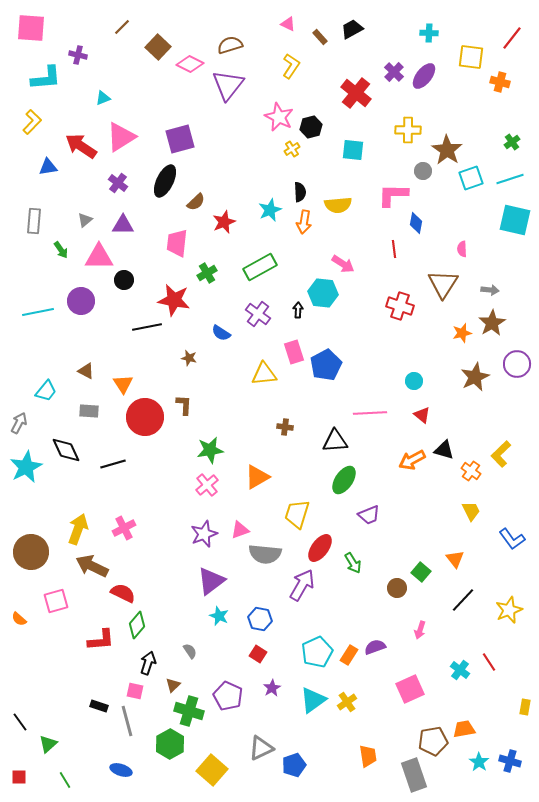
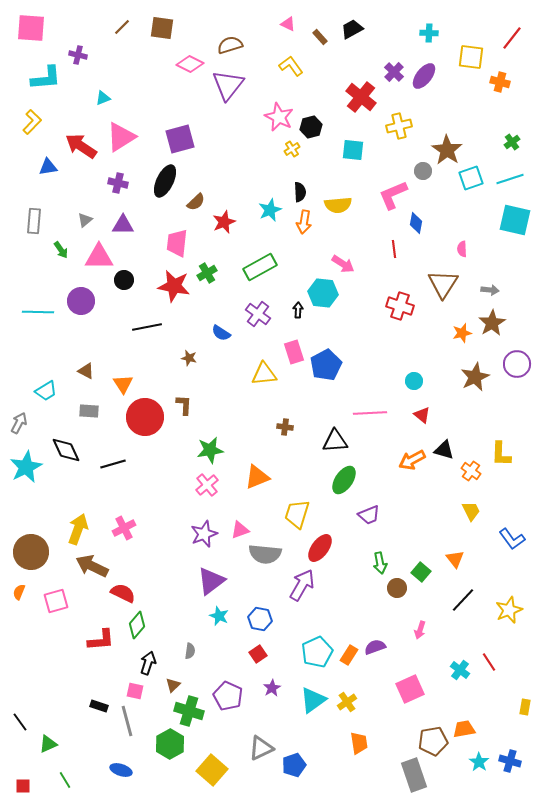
brown square at (158, 47): moved 4 px right, 19 px up; rotated 35 degrees counterclockwise
yellow L-shape at (291, 66): rotated 70 degrees counterclockwise
red cross at (356, 93): moved 5 px right, 4 px down
yellow cross at (408, 130): moved 9 px left, 4 px up; rotated 15 degrees counterclockwise
purple cross at (118, 183): rotated 24 degrees counterclockwise
pink L-shape at (393, 195): rotated 24 degrees counterclockwise
red star at (174, 300): moved 14 px up
cyan line at (38, 312): rotated 12 degrees clockwise
cyan trapezoid at (46, 391): rotated 20 degrees clockwise
yellow L-shape at (501, 454): rotated 44 degrees counterclockwise
orange triangle at (257, 477): rotated 8 degrees clockwise
green arrow at (353, 563): moved 27 px right; rotated 20 degrees clockwise
orange semicircle at (19, 619): moved 27 px up; rotated 70 degrees clockwise
gray semicircle at (190, 651): rotated 42 degrees clockwise
red square at (258, 654): rotated 24 degrees clockwise
green triangle at (48, 744): rotated 18 degrees clockwise
orange trapezoid at (368, 756): moved 9 px left, 13 px up
red square at (19, 777): moved 4 px right, 9 px down
